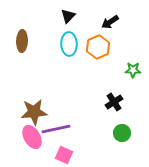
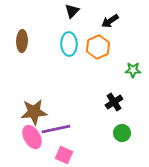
black triangle: moved 4 px right, 5 px up
black arrow: moved 1 px up
